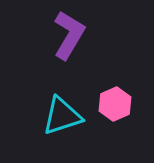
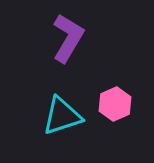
purple L-shape: moved 1 px left, 3 px down
